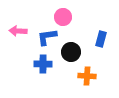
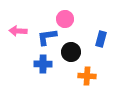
pink circle: moved 2 px right, 2 px down
